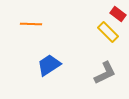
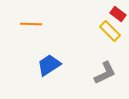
yellow rectangle: moved 2 px right, 1 px up
